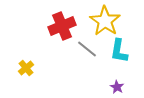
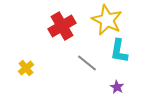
yellow star: moved 2 px right, 1 px up; rotated 8 degrees counterclockwise
red cross: rotated 8 degrees counterclockwise
gray line: moved 14 px down
